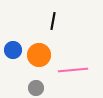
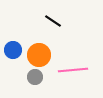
black line: rotated 66 degrees counterclockwise
gray circle: moved 1 px left, 11 px up
